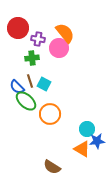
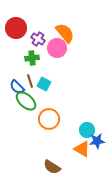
red circle: moved 2 px left
purple cross: rotated 24 degrees clockwise
pink circle: moved 2 px left
orange circle: moved 1 px left, 5 px down
cyan circle: moved 1 px down
